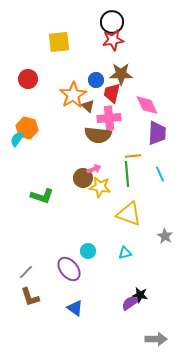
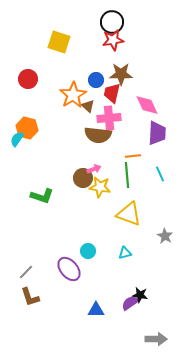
yellow square: rotated 25 degrees clockwise
green line: moved 1 px down
blue triangle: moved 21 px right, 2 px down; rotated 36 degrees counterclockwise
